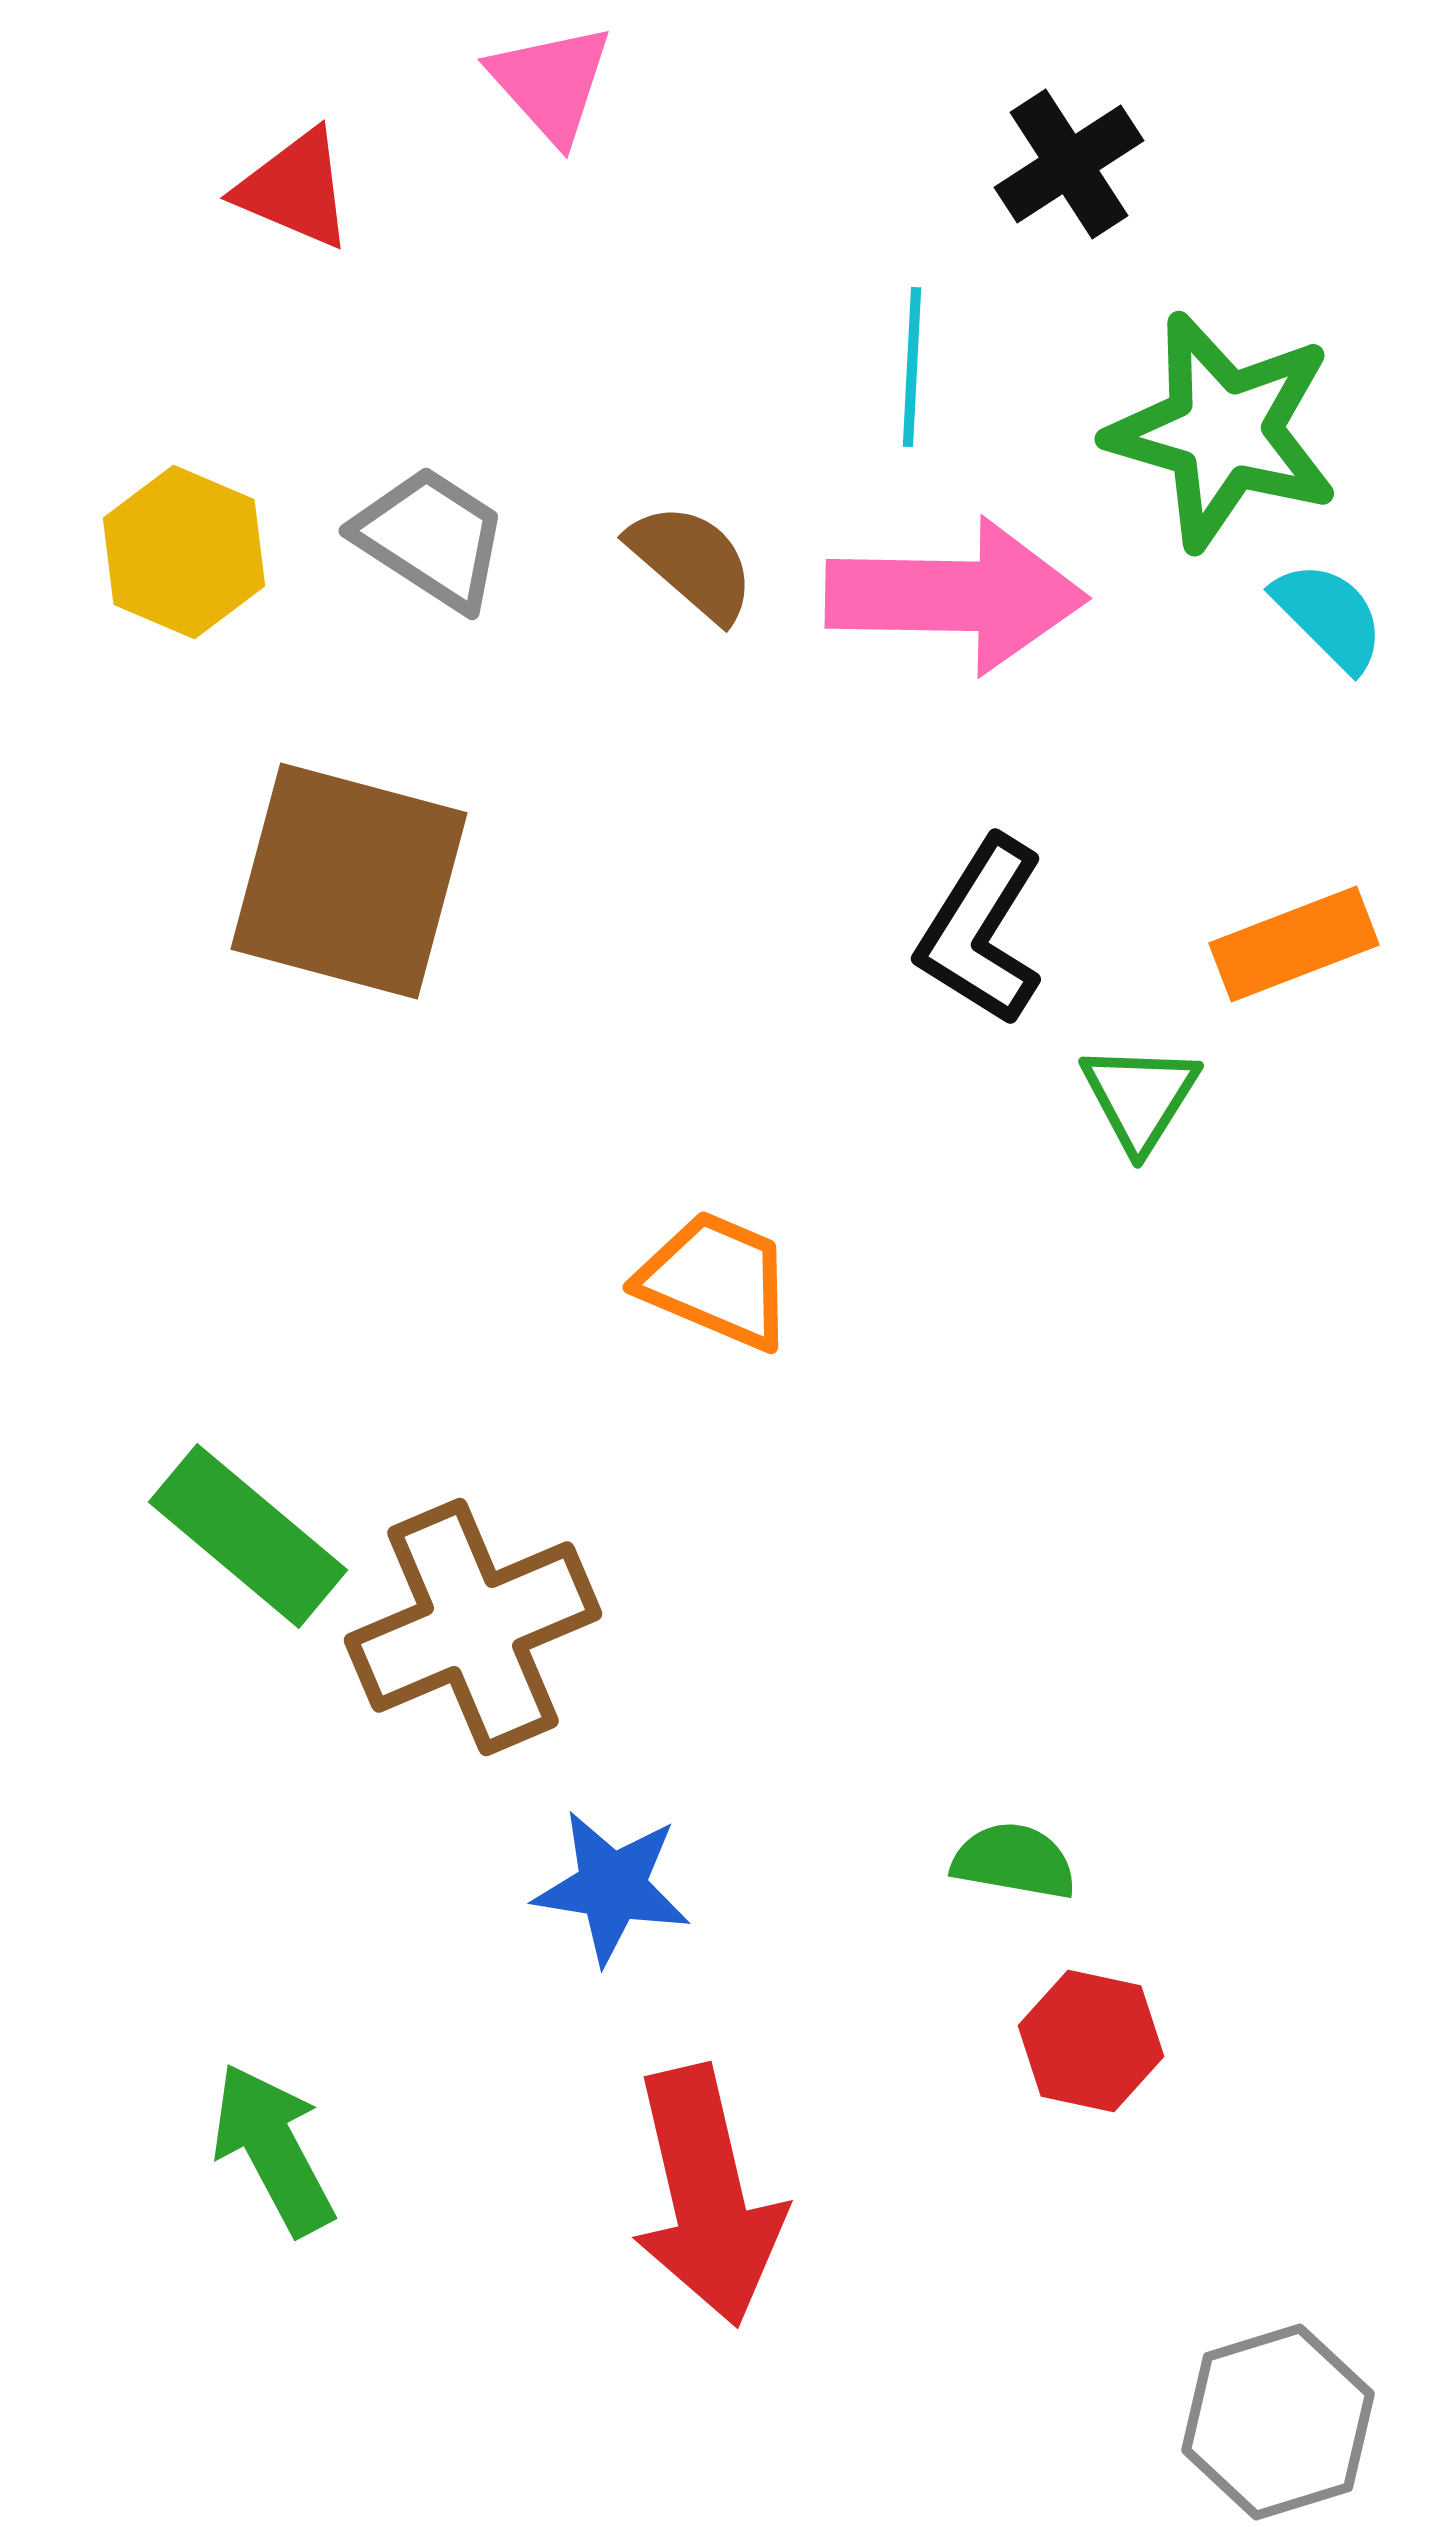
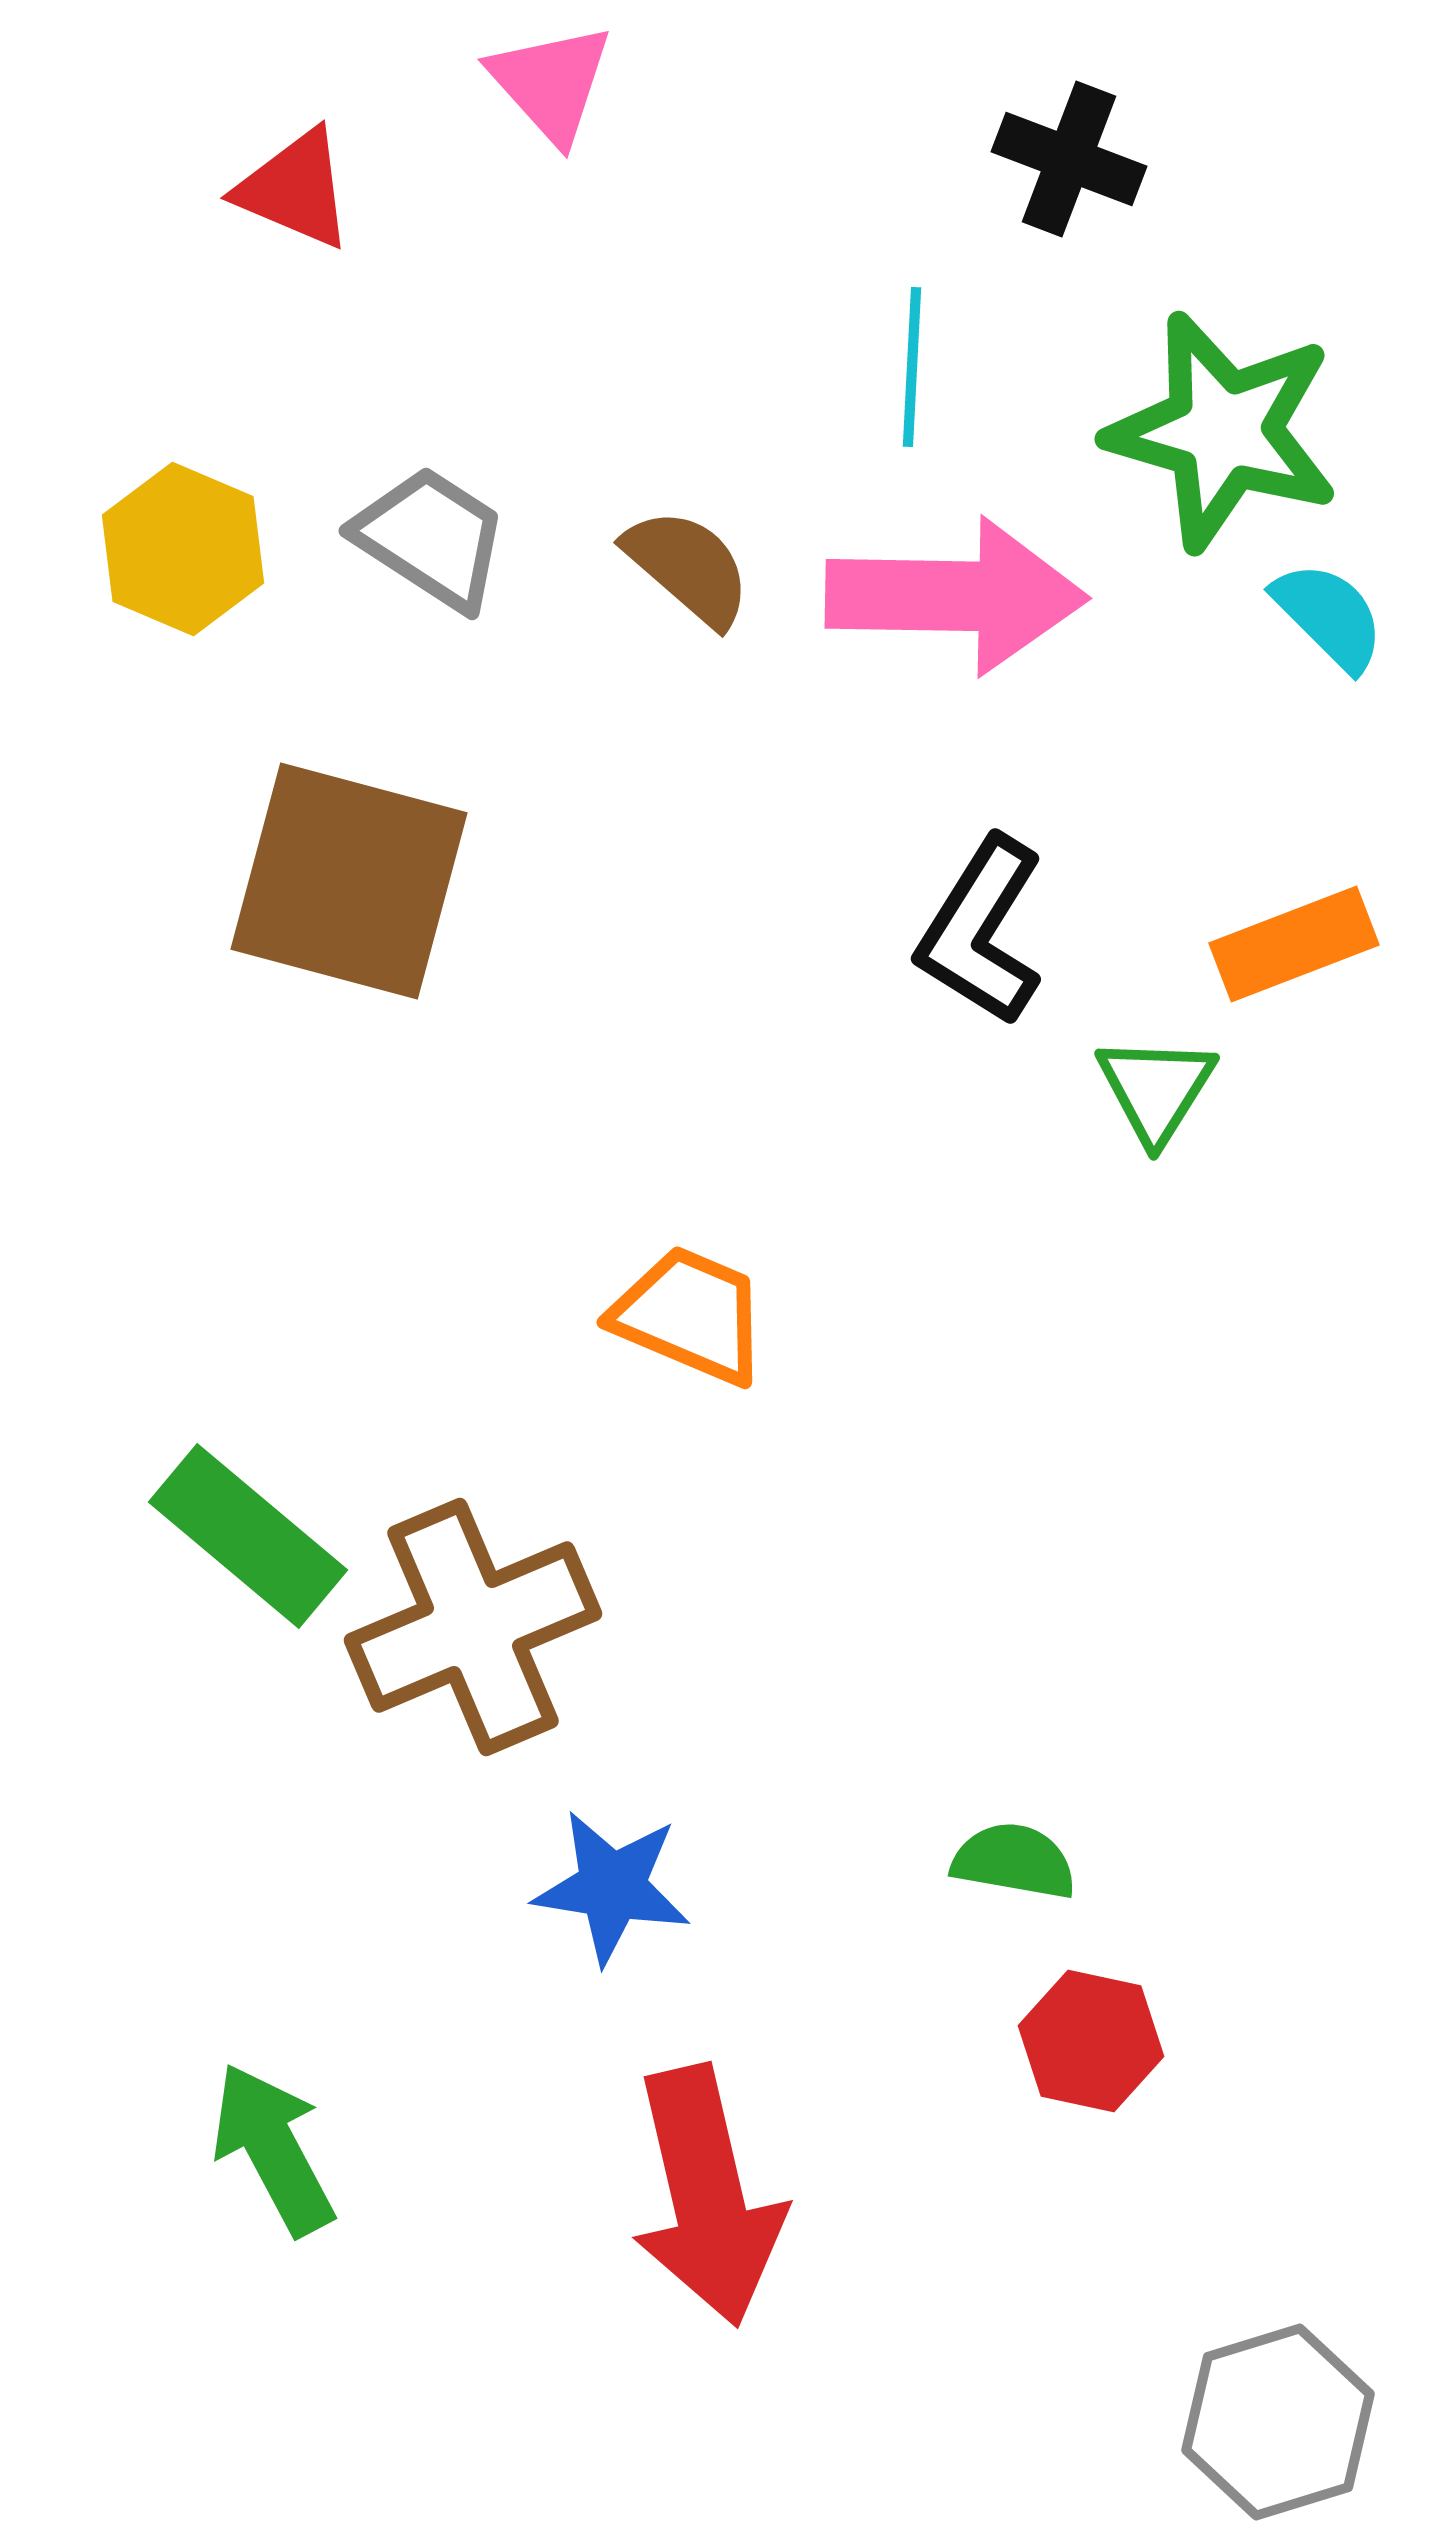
black cross: moved 5 px up; rotated 36 degrees counterclockwise
yellow hexagon: moved 1 px left, 3 px up
brown semicircle: moved 4 px left, 5 px down
green triangle: moved 16 px right, 8 px up
orange trapezoid: moved 26 px left, 35 px down
